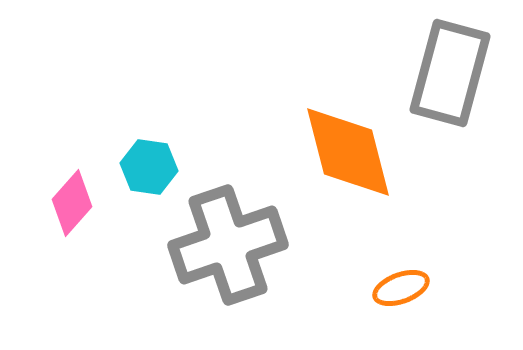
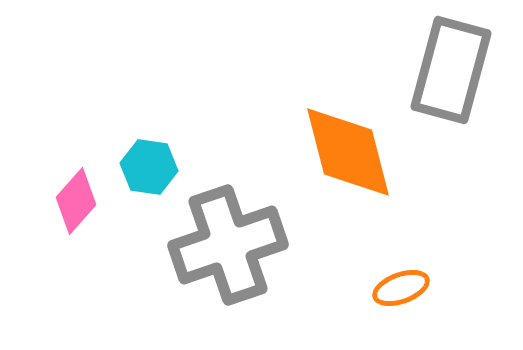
gray rectangle: moved 1 px right, 3 px up
pink diamond: moved 4 px right, 2 px up
